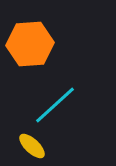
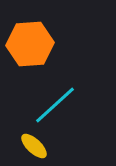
yellow ellipse: moved 2 px right
